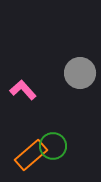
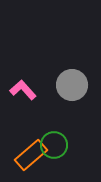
gray circle: moved 8 px left, 12 px down
green circle: moved 1 px right, 1 px up
